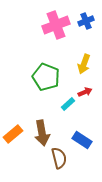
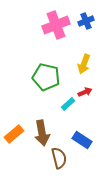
green pentagon: rotated 8 degrees counterclockwise
orange rectangle: moved 1 px right
